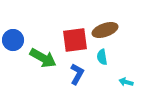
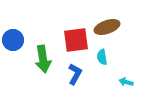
brown ellipse: moved 2 px right, 3 px up
red square: moved 1 px right
green arrow: moved 1 px down; rotated 52 degrees clockwise
blue L-shape: moved 2 px left
